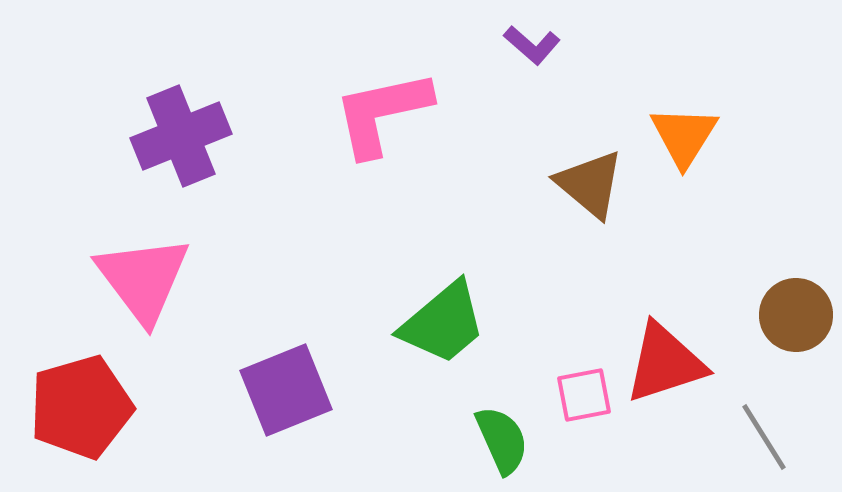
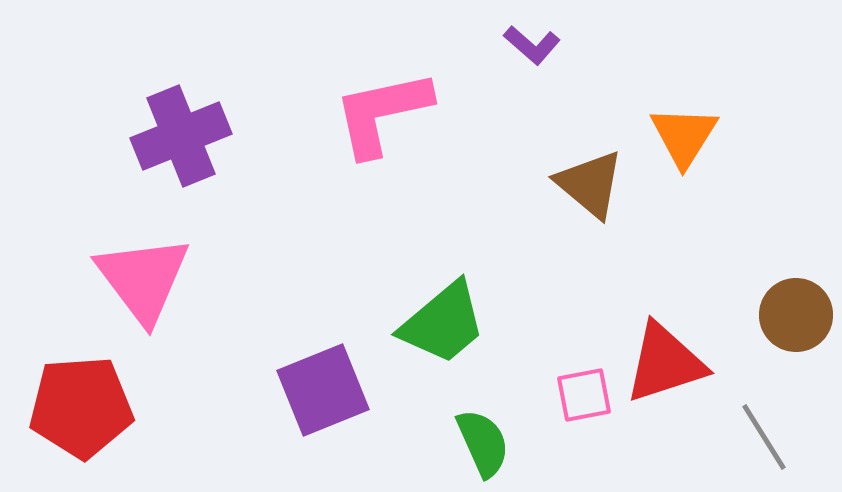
purple square: moved 37 px right
red pentagon: rotated 12 degrees clockwise
green semicircle: moved 19 px left, 3 px down
